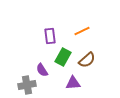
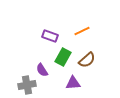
purple rectangle: rotated 63 degrees counterclockwise
